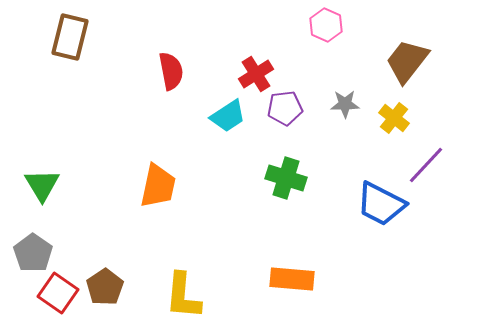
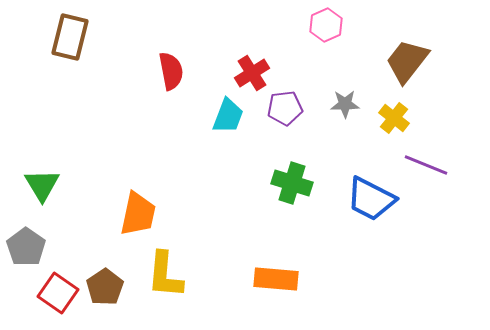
pink hexagon: rotated 12 degrees clockwise
red cross: moved 4 px left, 1 px up
cyan trapezoid: rotated 36 degrees counterclockwise
purple line: rotated 69 degrees clockwise
green cross: moved 6 px right, 5 px down
orange trapezoid: moved 20 px left, 28 px down
blue trapezoid: moved 10 px left, 5 px up
gray pentagon: moved 7 px left, 6 px up
orange rectangle: moved 16 px left
yellow L-shape: moved 18 px left, 21 px up
